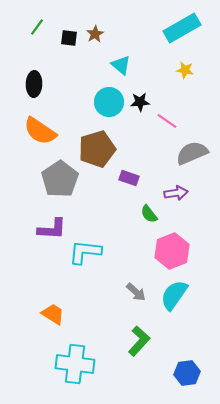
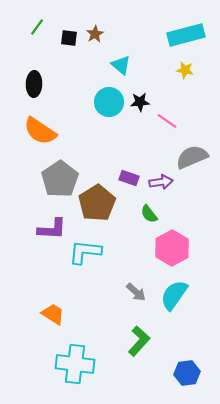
cyan rectangle: moved 4 px right, 7 px down; rotated 15 degrees clockwise
brown pentagon: moved 54 px down; rotated 15 degrees counterclockwise
gray semicircle: moved 4 px down
purple arrow: moved 15 px left, 11 px up
pink hexagon: moved 3 px up; rotated 8 degrees counterclockwise
